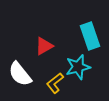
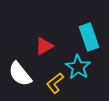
cyan rectangle: moved 1 px left, 1 px down
cyan star: rotated 25 degrees counterclockwise
